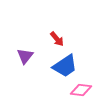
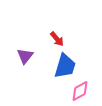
blue trapezoid: rotated 40 degrees counterclockwise
pink diamond: moved 1 px left, 1 px down; rotated 35 degrees counterclockwise
